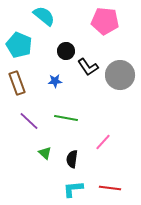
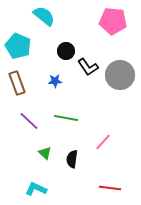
pink pentagon: moved 8 px right
cyan pentagon: moved 1 px left, 1 px down
cyan L-shape: moved 37 px left; rotated 30 degrees clockwise
